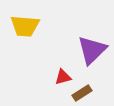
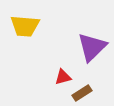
purple triangle: moved 3 px up
